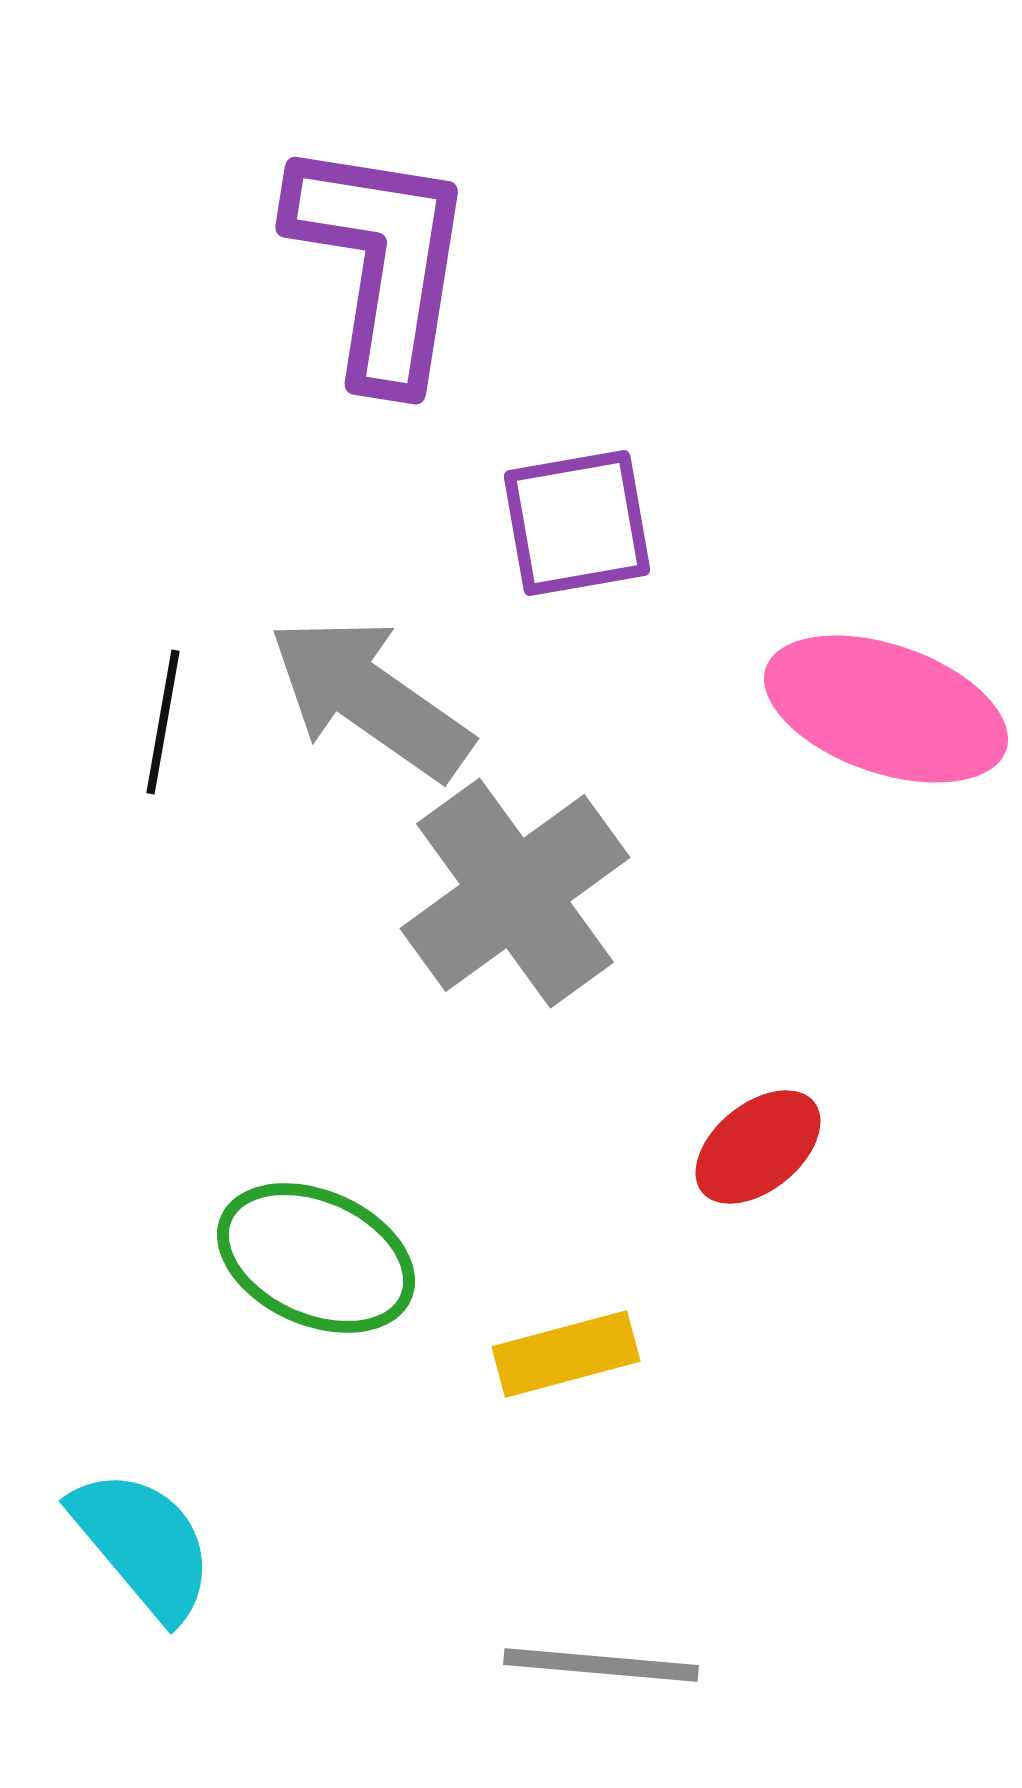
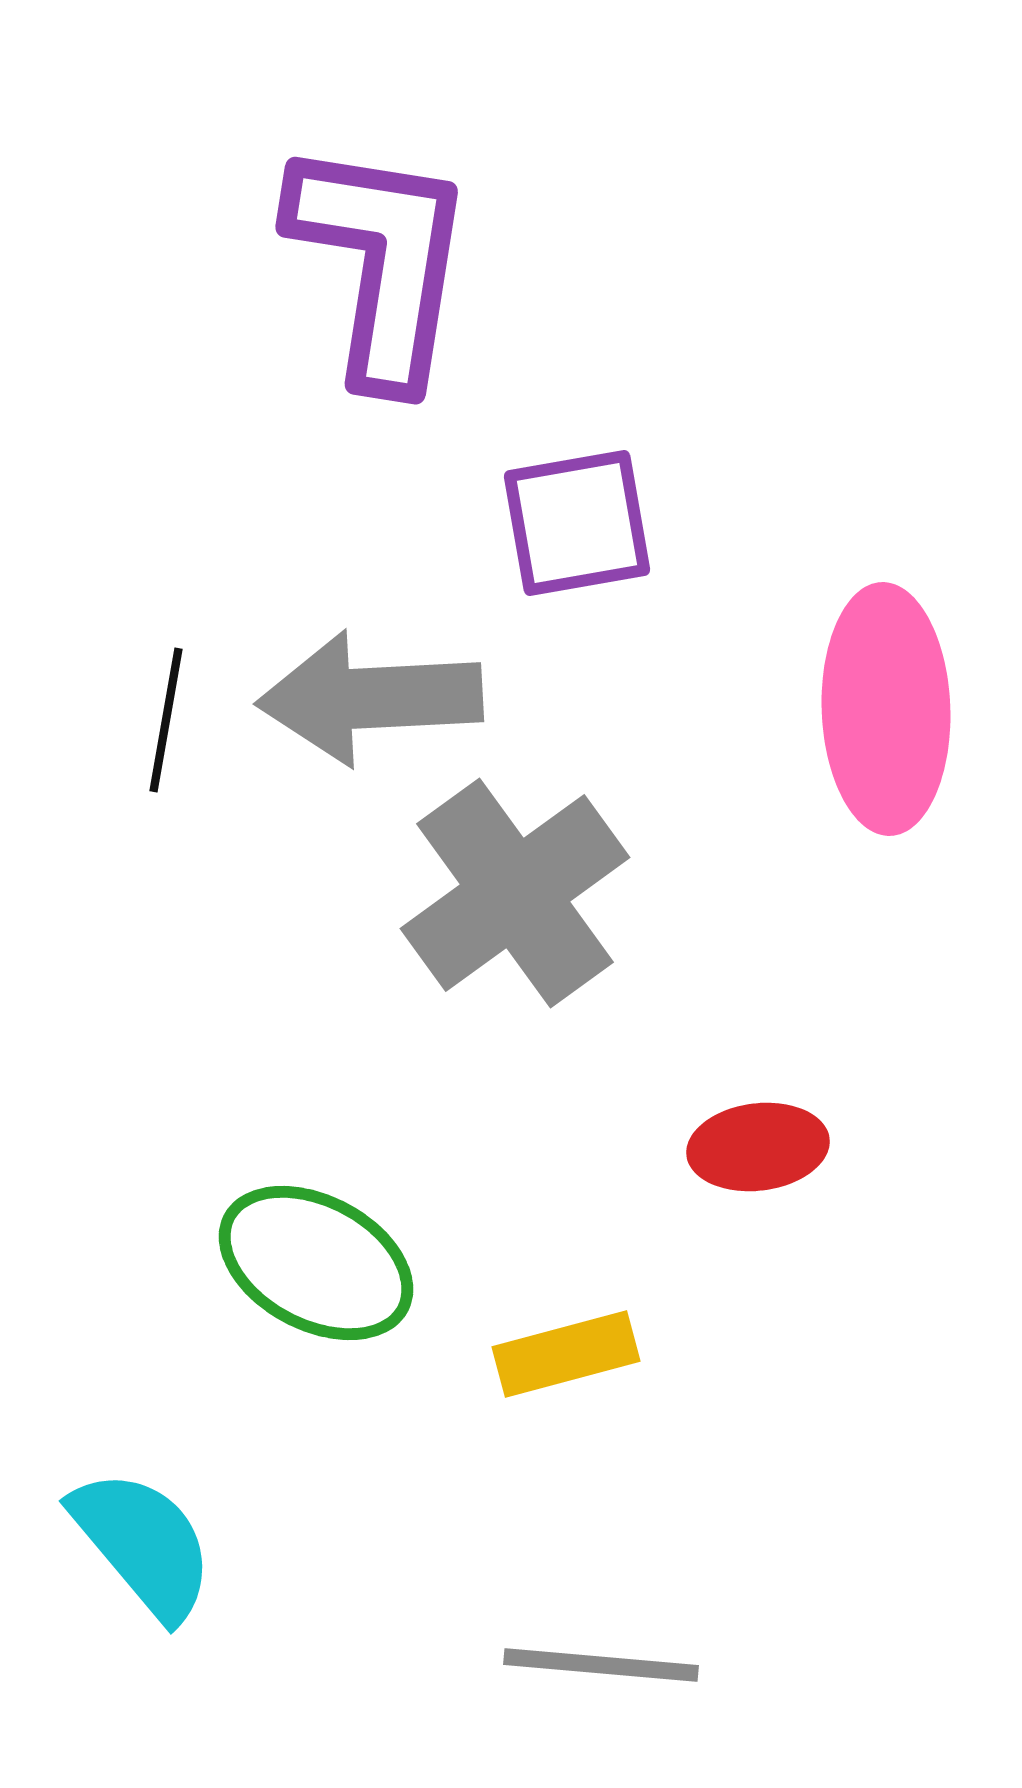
gray arrow: rotated 38 degrees counterclockwise
pink ellipse: rotated 69 degrees clockwise
black line: moved 3 px right, 2 px up
red ellipse: rotated 32 degrees clockwise
green ellipse: moved 5 px down; rotated 4 degrees clockwise
